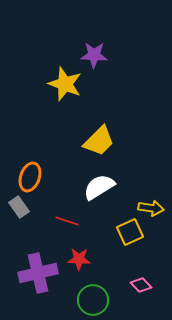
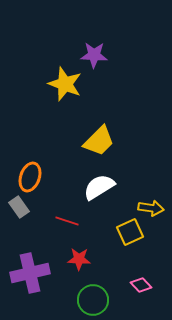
purple cross: moved 8 px left
